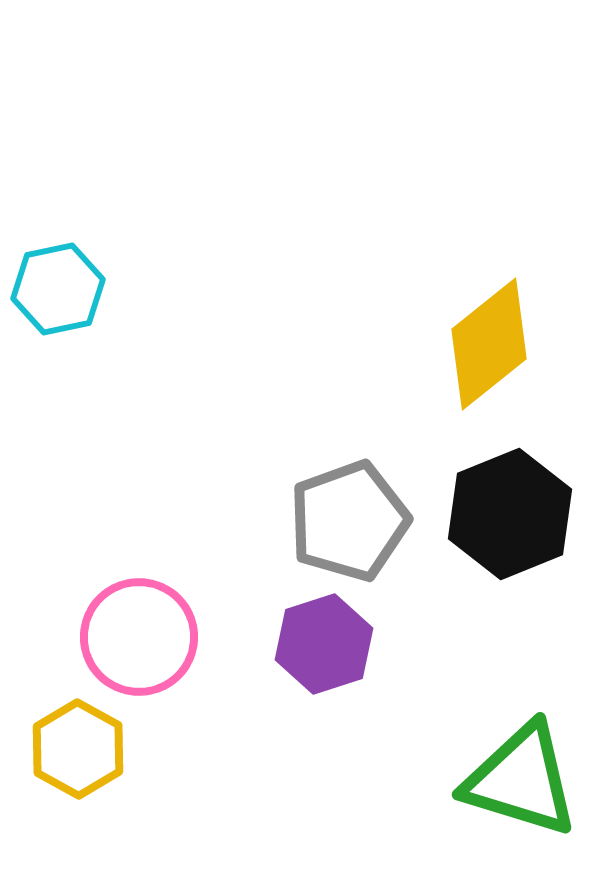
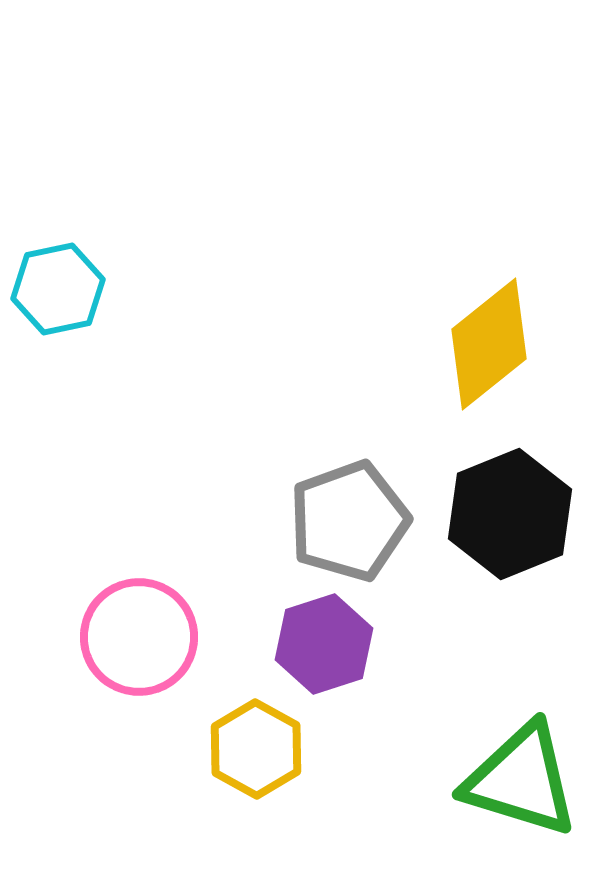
yellow hexagon: moved 178 px right
